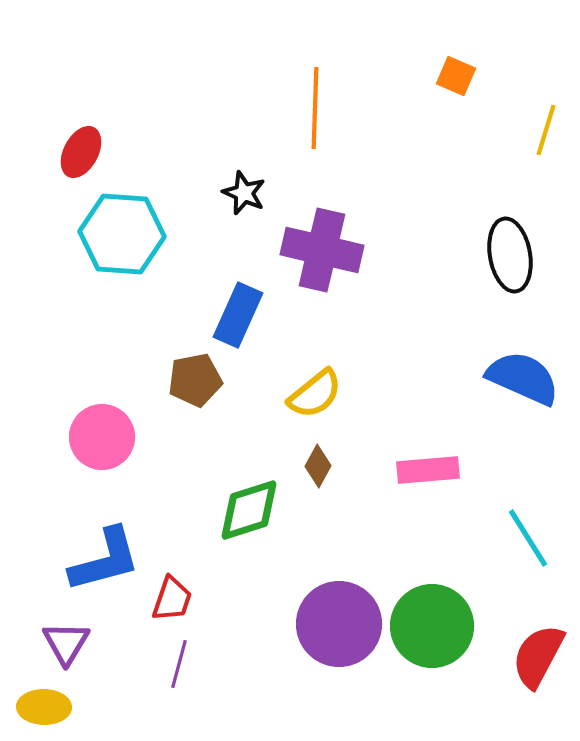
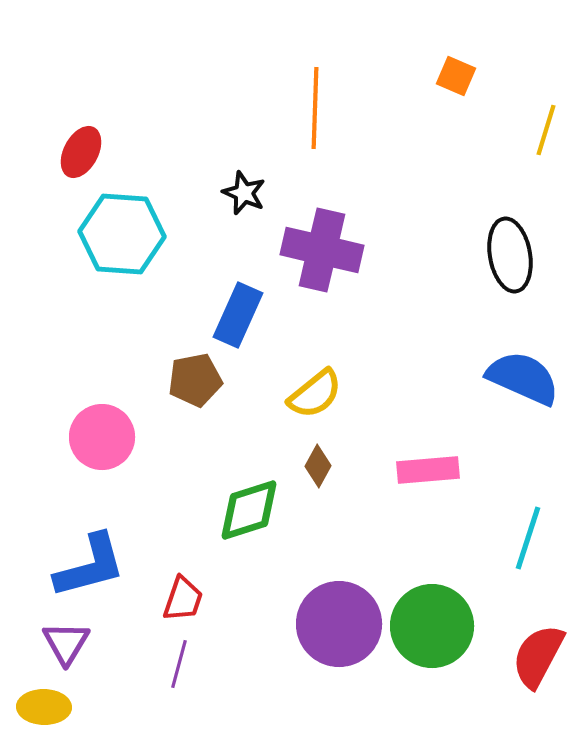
cyan line: rotated 50 degrees clockwise
blue L-shape: moved 15 px left, 6 px down
red trapezoid: moved 11 px right
